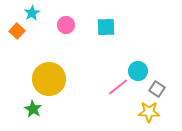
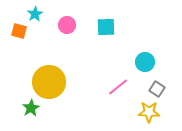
cyan star: moved 3 px right, 1 px down
pink circle: moved 1 px right
orange square: moved 2 px right; rotated 28 degrees counterclockwise
cyan circle: moved 7 px right, 9 px up
yellow circle: moved 3 px down
green star: moved 2 px left, 1 px up; rotated 12 degrees clockwise
